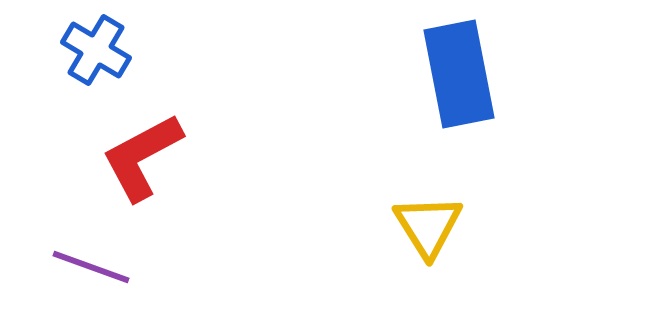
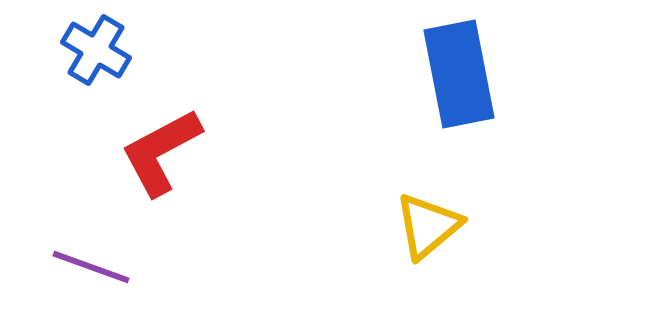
red L-shape: moved 19 px right, 5 px up
yellow triangle: rotated 22 degrees clockwise
